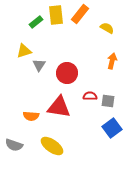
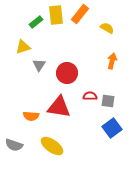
yellow triangle: moved 1 px left, 4 px up
